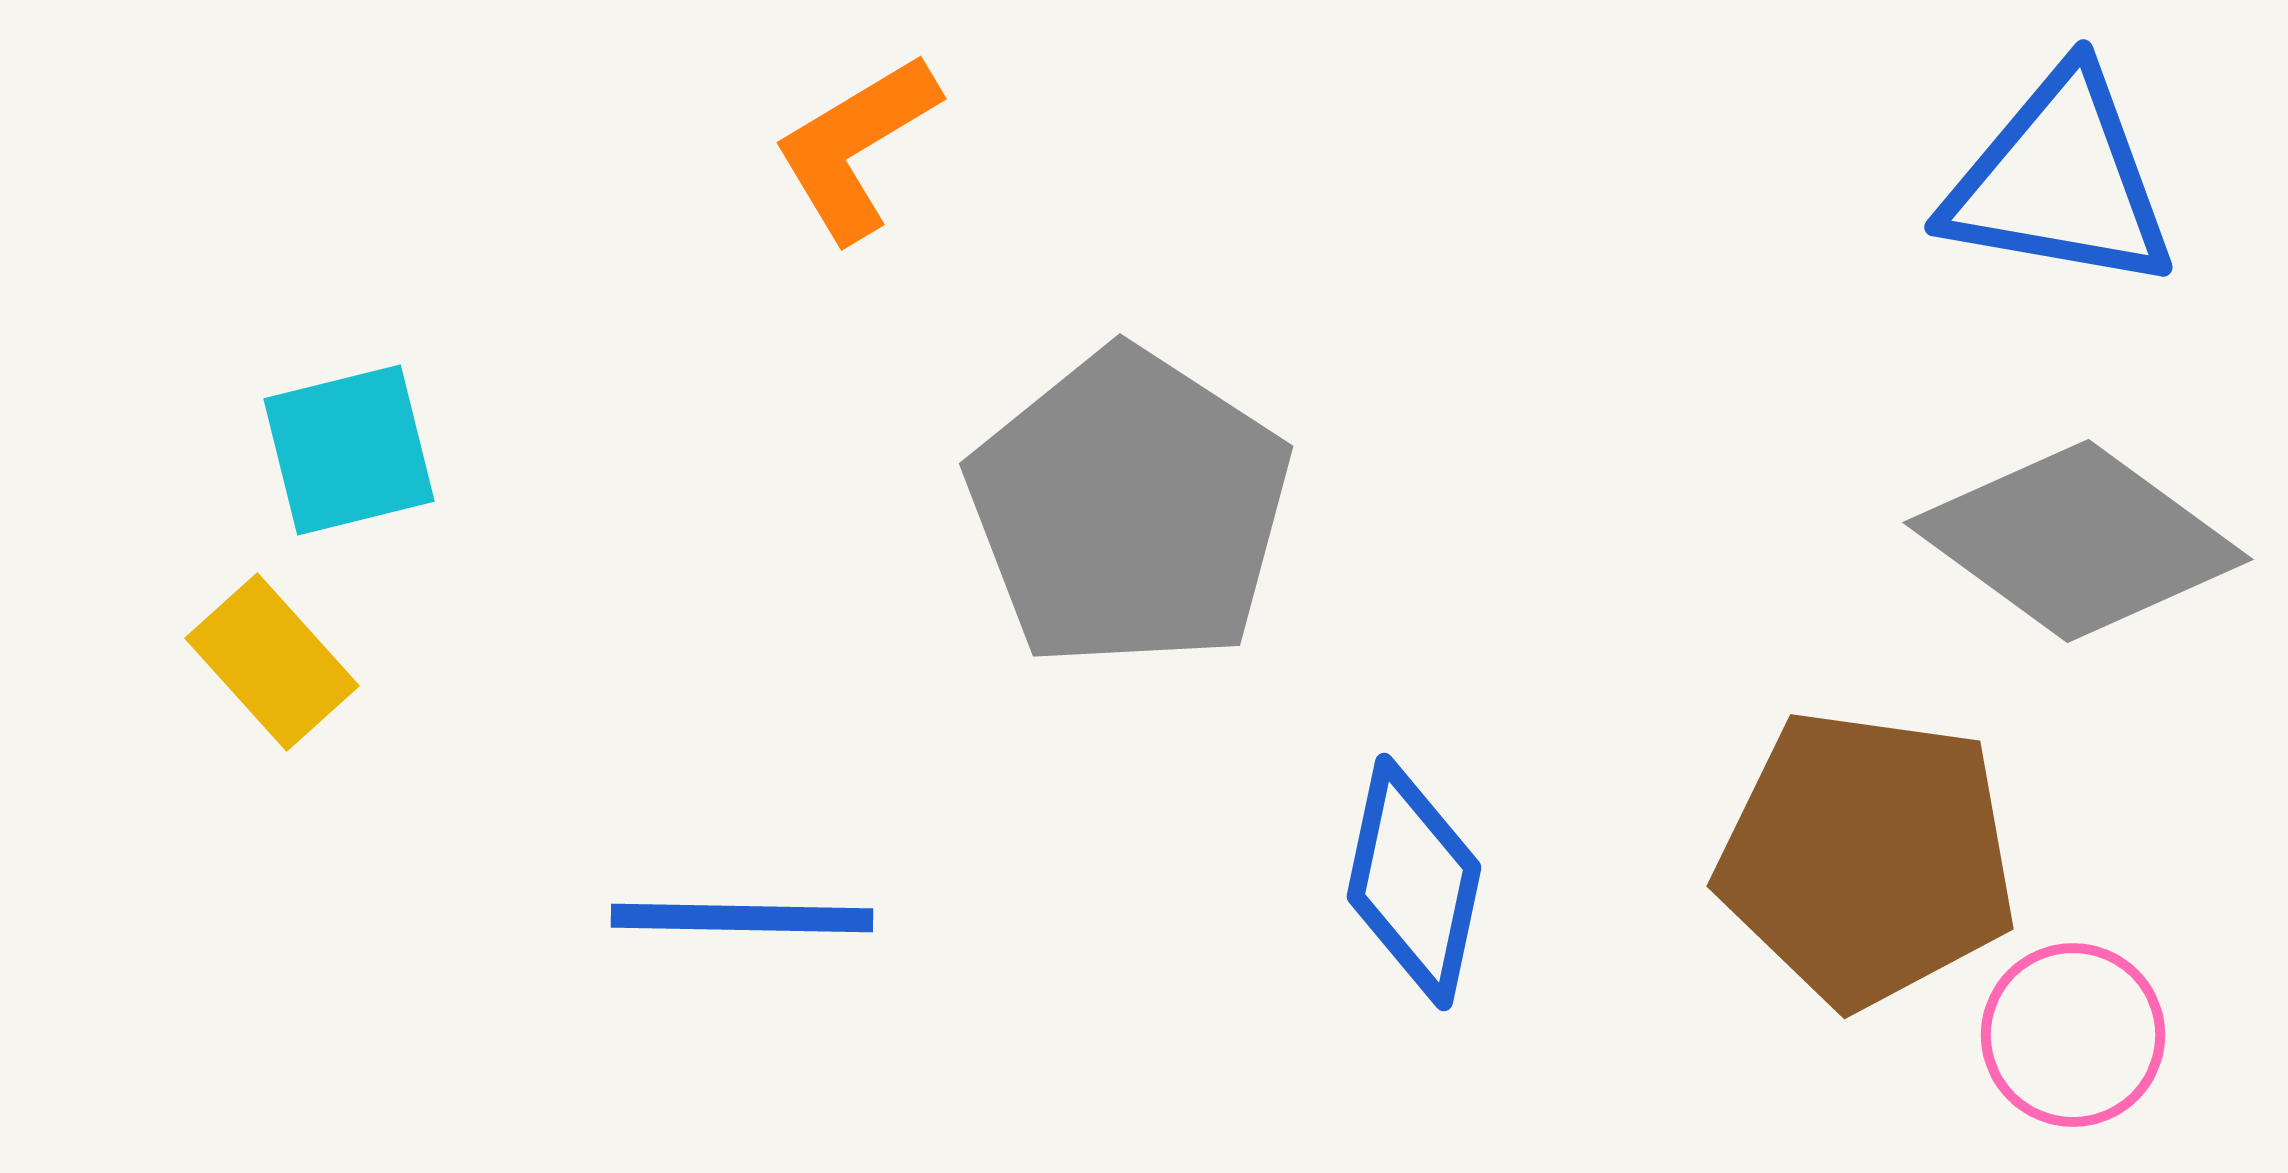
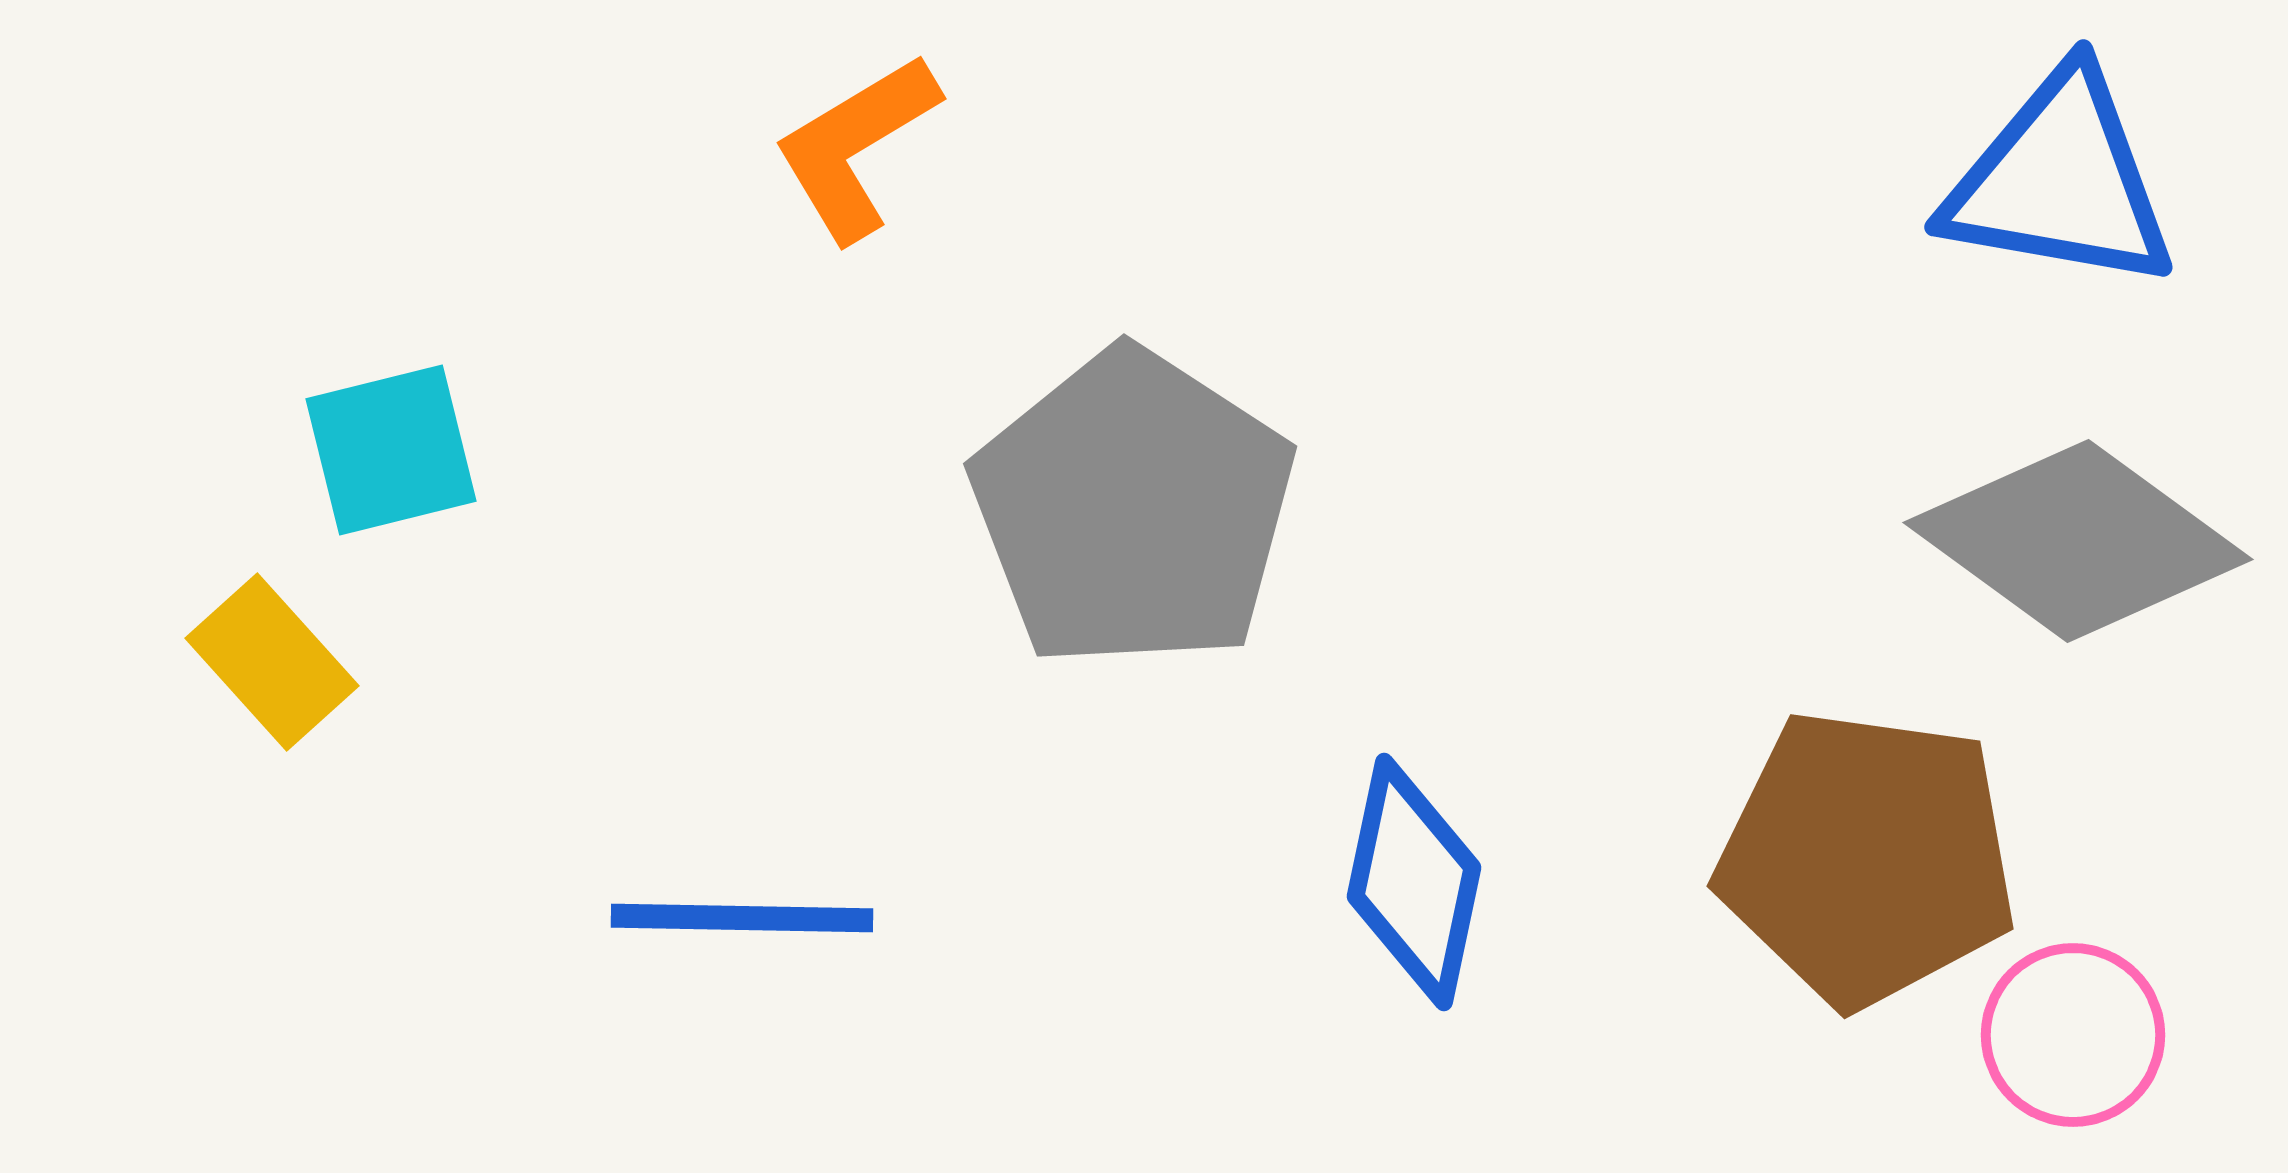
cyan square: moved 42 px right
gray pentagon: moved 4 px right
